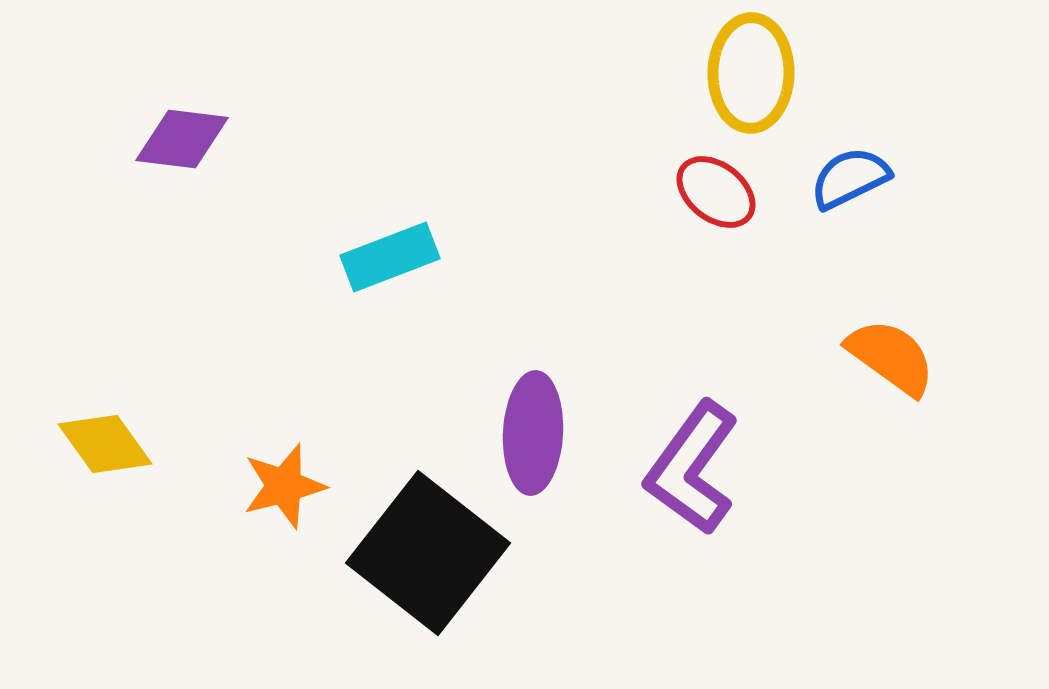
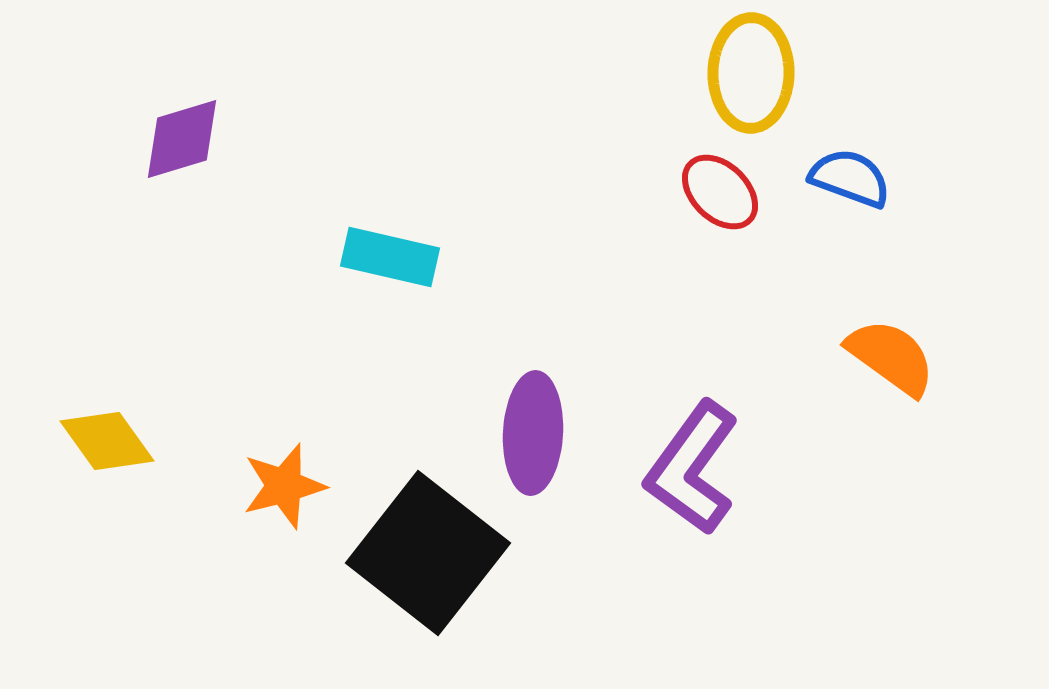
purple diamond: rotated 24 degrees counterclockwise
blue semicircle: rotated 46 degrees clockwise
red ellipse: moved 4 px right; rotated 6 degrees clockwise
cyan rectangle: rotated 34 degrees clockwise
yellow diamond: moved 2 px right, 3 px up
